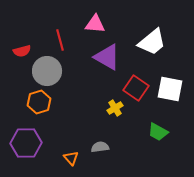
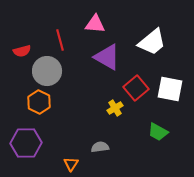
red square: rotated 15 degrees clockwise
orange hexagon: rotated 15 degrees counterclockwise
orange triangle: moved 6 px down; rotated 14 degrees clockwise
